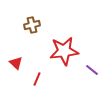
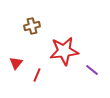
brown cross: moved 1 px down
red triangle: rotated 24 degrees clockwise
red line: moved 4 px up
